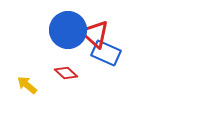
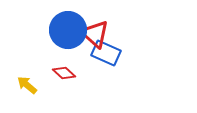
red diamond: moved 2 px left
